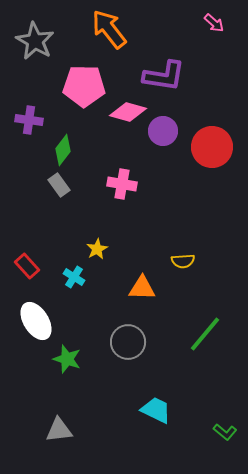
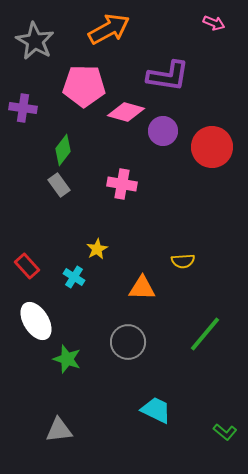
pink arrow: rotated 20 degrees counterclockwise
orange arrow: rotated 99 degrees clockwise
purple L-shape: moved 4 px right
pink diamond: moved 2 px left
purple cross: moved 6 px left, 12 px up
